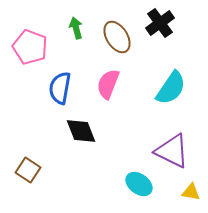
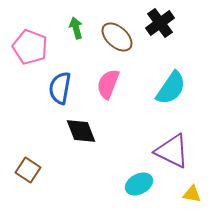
brown ellipse: rotated 16 degrees counterclockwise
cyan ellipse: rotated 64 degrees counterclockwise
yellow triangle: moved 1 px right, 2 px down
